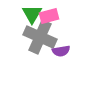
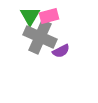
green triangle: moved 2 px left, 2 px down
purple semicircle: rotated 18 degrees counterclockwise
